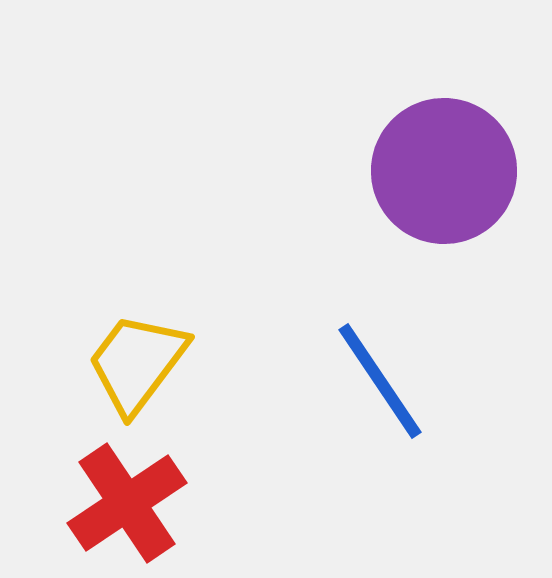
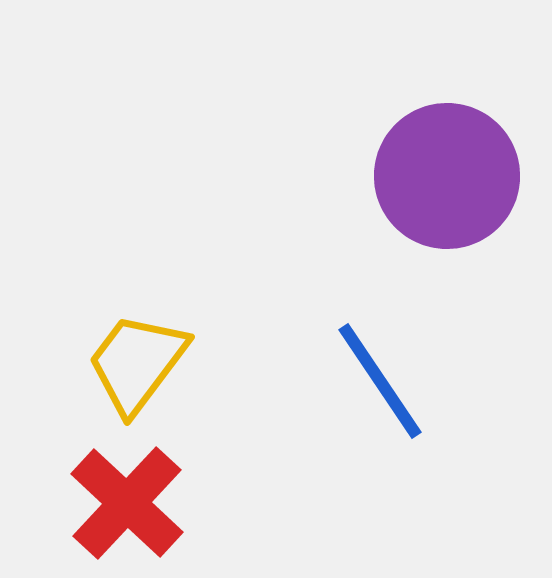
purple circle: moved 3 px right, 5 px down
red cross: rotated 13 degrees counterclockwise
